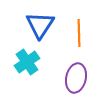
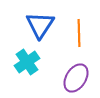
purple ellipse: rotated 20 degrees clockwise
